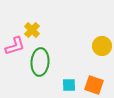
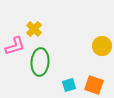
yellow cross: moved 2 px right, 1 px up
cyan square: rotated 16 degrees counterclockwise
